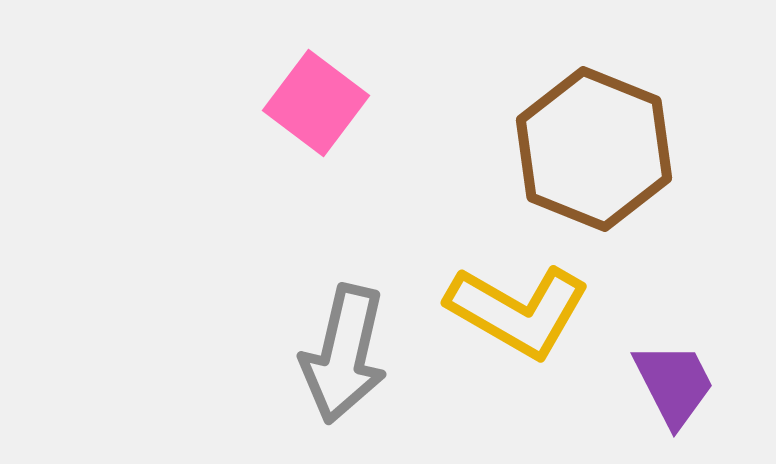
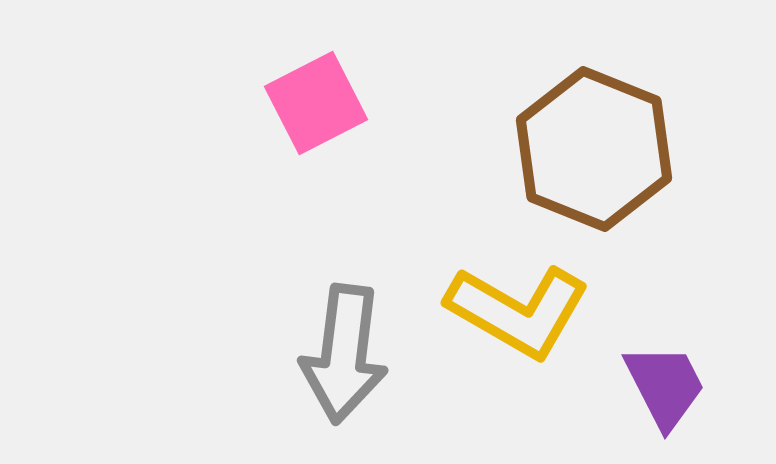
pink square: rotated 26 degrees clockwise
gray arrow: rotated 6 degrees counterclockwise
purple trapezoid: moved 9 px left, 2 px down
